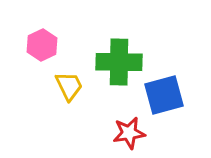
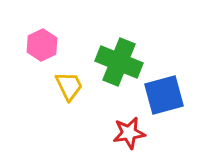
green cross: rotated 21 degrees clockwise
